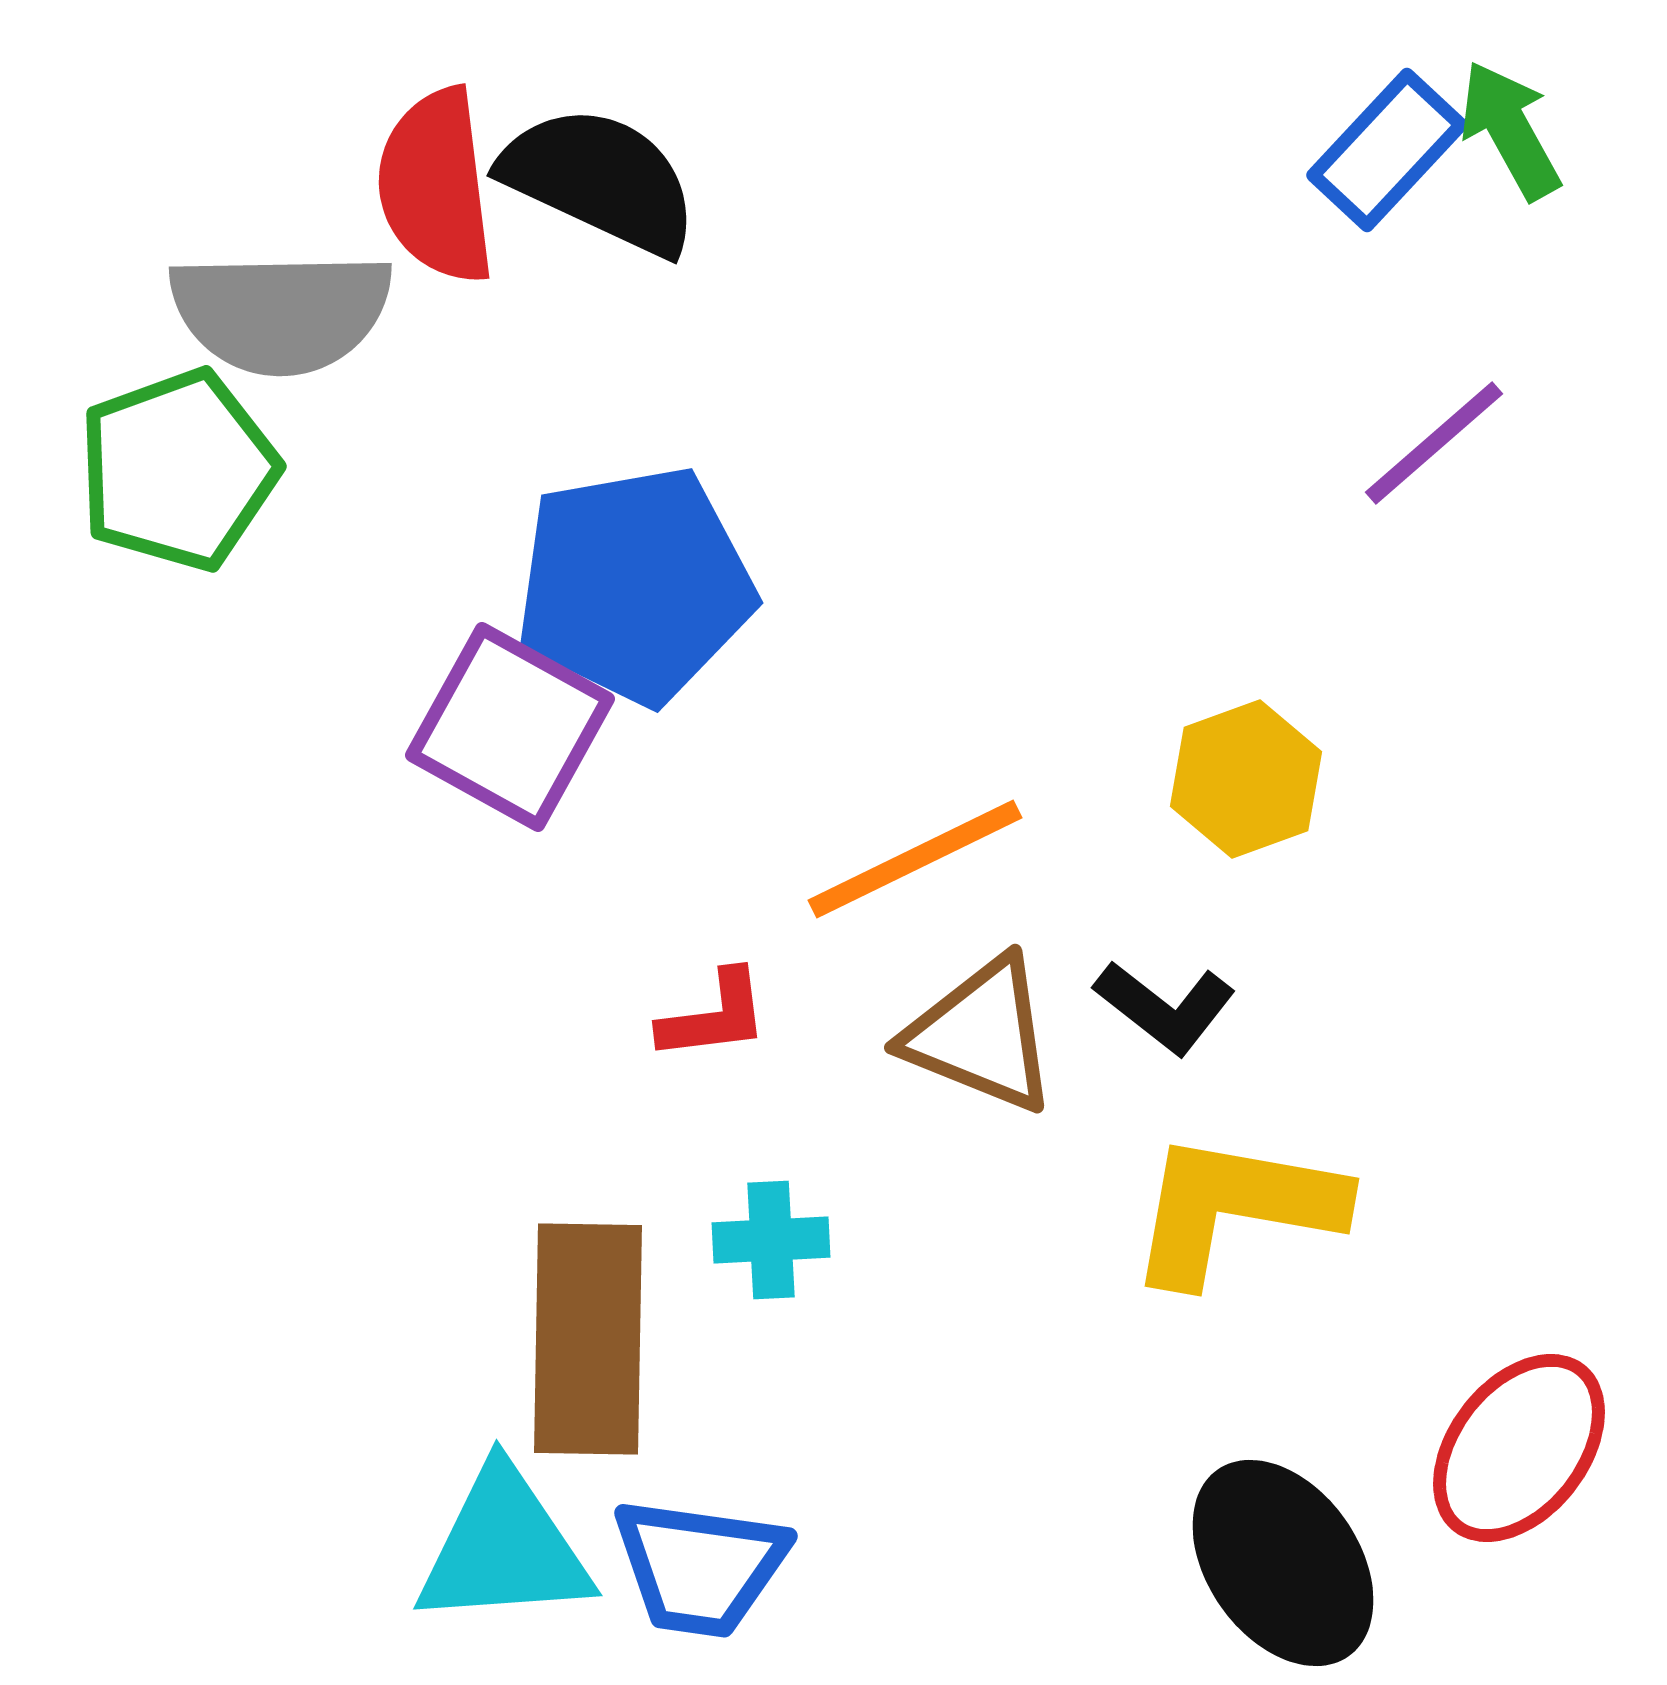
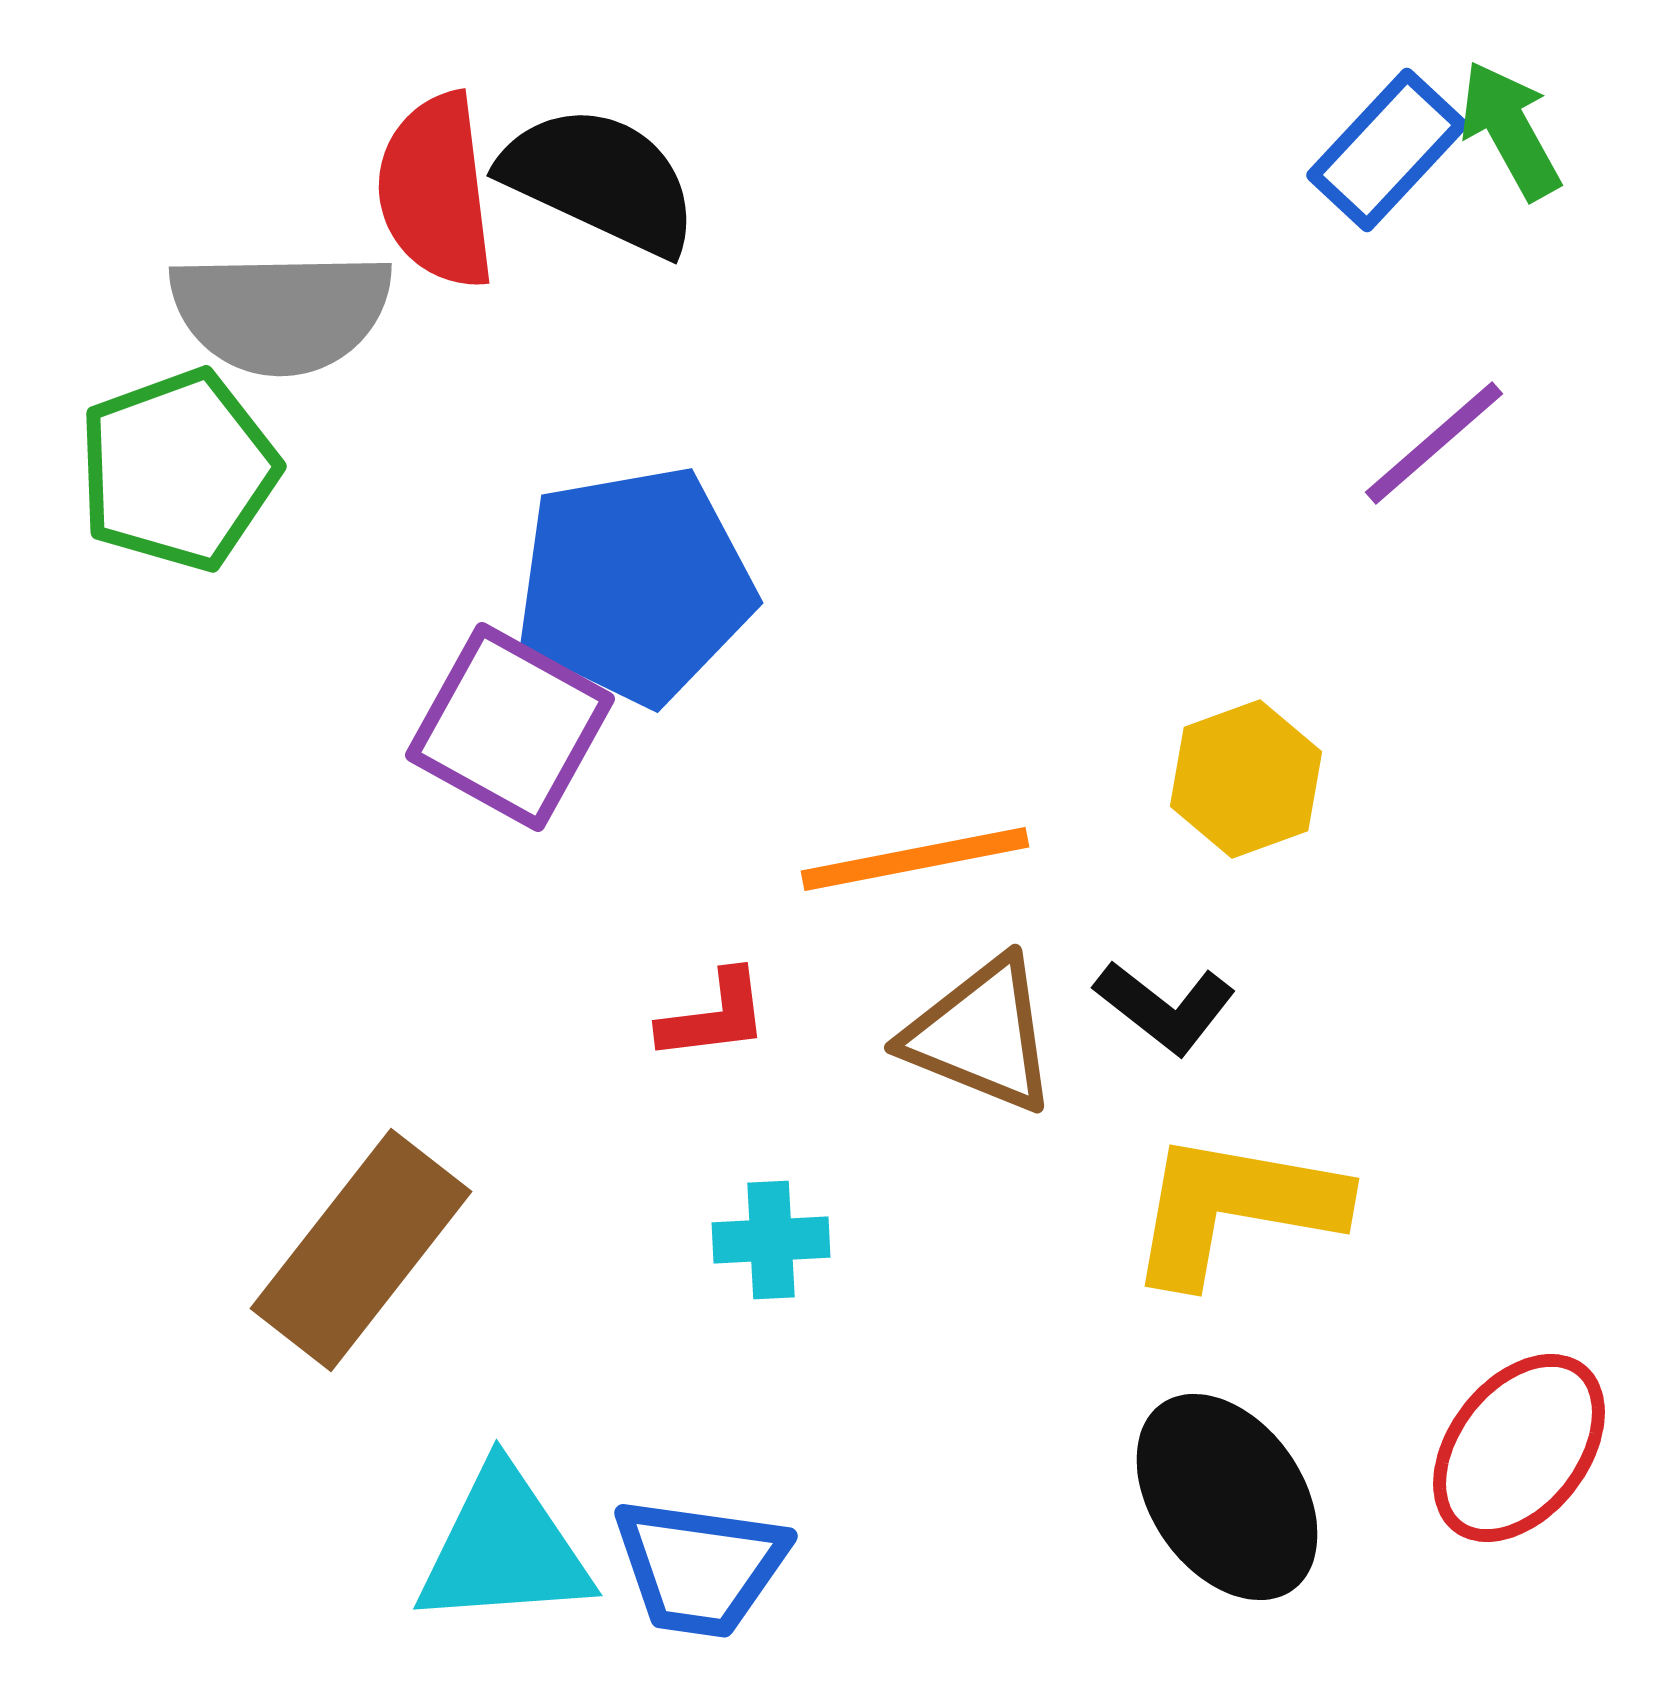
red semicircle: moved 5 px down
orange line: rotated 15 degrees clockwise
brown rectangle: moved 227 px left, 89 px up; rotated 37 degrees clockwise
black ellipse: moved 56 px left, 66 px up
